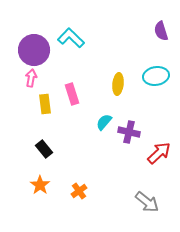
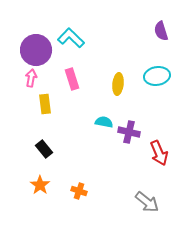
purple circle: moved 2 px right
cyan ellipse: moved 1 px right
pink rectangle: moved 15 px up
cyan semicircle: rotated 60 degrees clockwise
red arrow: rotated 110 degrees clockwise
orange cross: rotated 35 degrees counterclockwise
